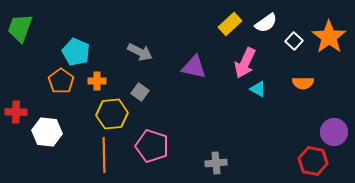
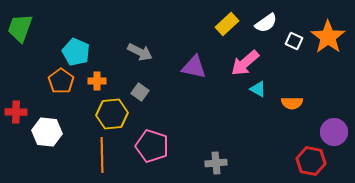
yellow rectangle: moved 3 px left
orange star: moved 1 px left
white square: rotated 18 degrees counterclockwise
pink arrow: rotated 24 degrees clockwise
orange semicircle: moved 11 px left, 20 px down
orange line: moved 2 px left
red hexagon: moved 2 px left
